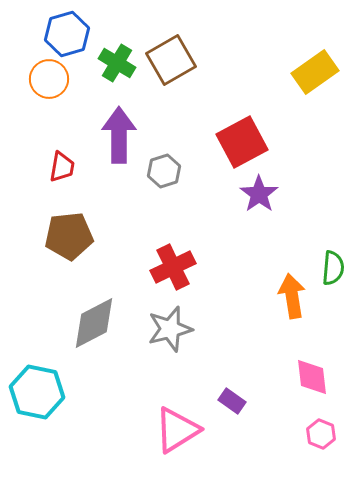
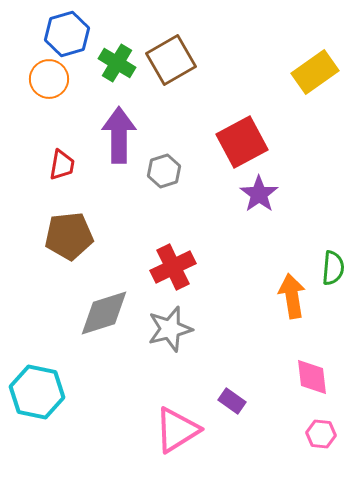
red trapezoid: moved 2 px up
gray diamond: moved 10 px right, 10 px up; rotated 10 degrees clockwise
pink hexagon: rotated 16 degrees counterclockwise
